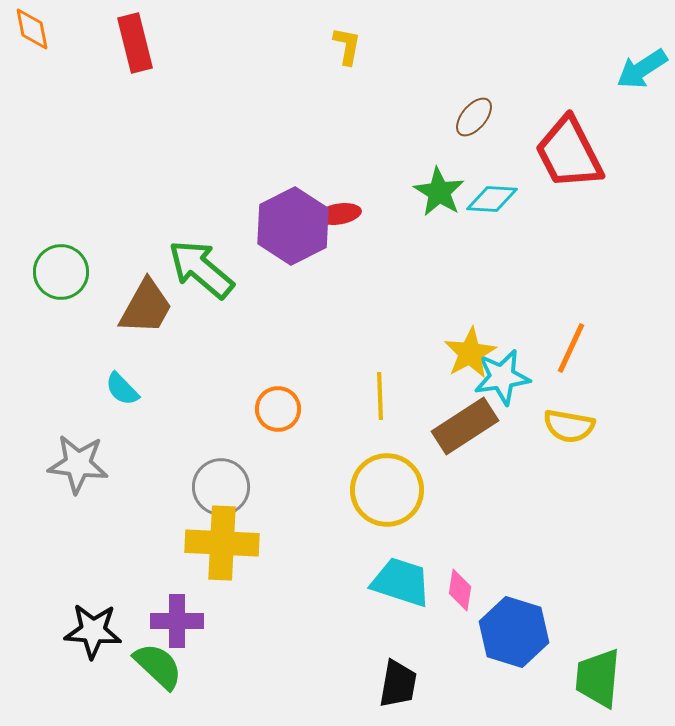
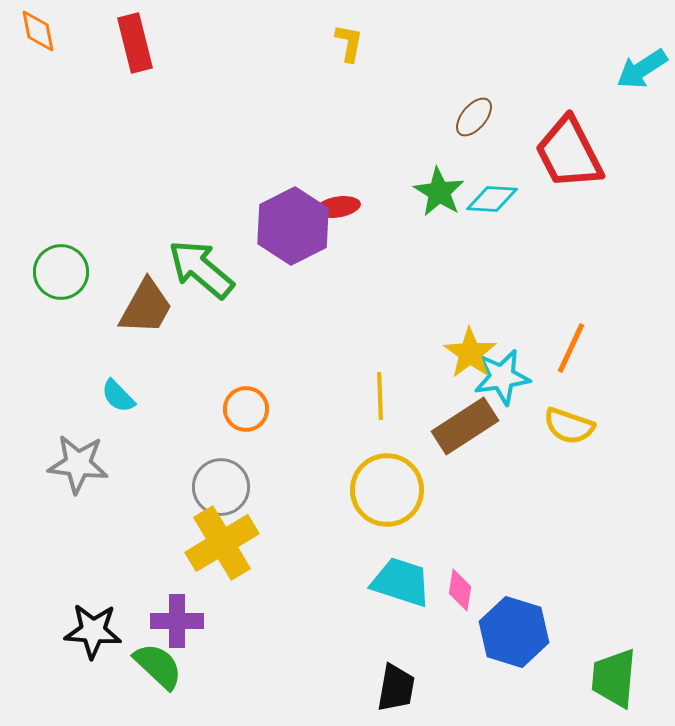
orange diamond: moved 6 px right, 2 px down
yellow L-shape: moved 2 px right, 3 px up
red ellipse: moved 1 px left, 7 px up
yellow star: rotated 8 degrees counterclockwise
cyan semicircle: moved 4 px left, 7 px down
orange circle: moved 32 px left
yellow semicircle: rotated 9 degrees clockwise
yellow cross: rotated 34 degrees counterclockwise
green trapezoid: moved 16 px right
black trapezoid: moved 2 px left, 4 px down
